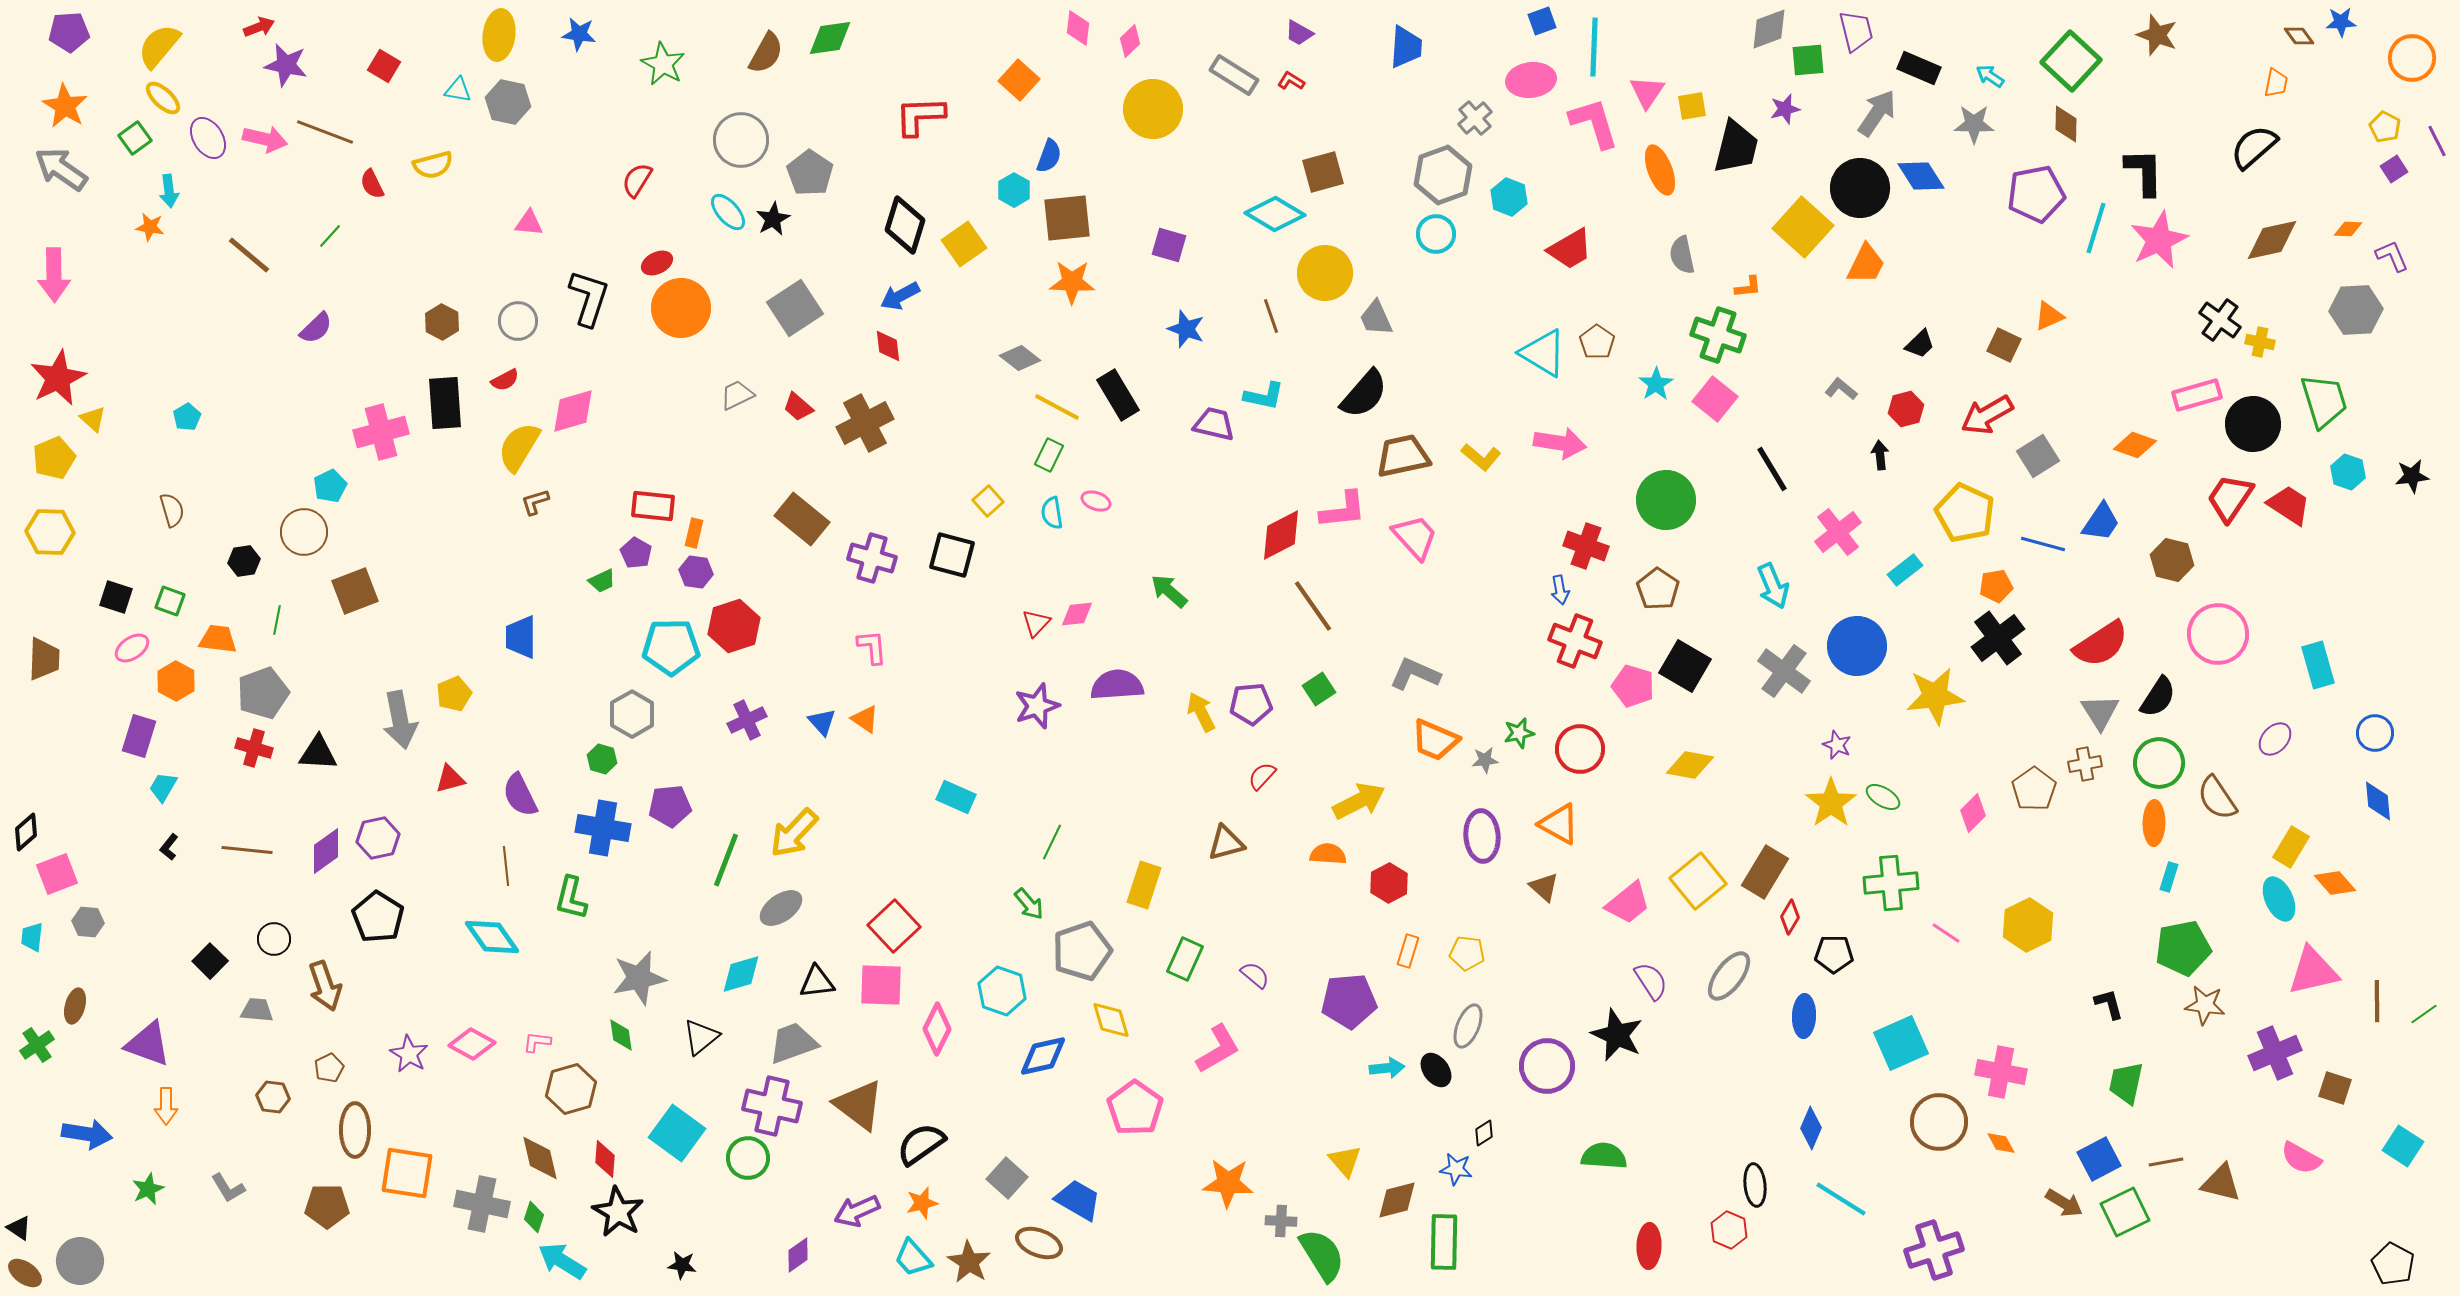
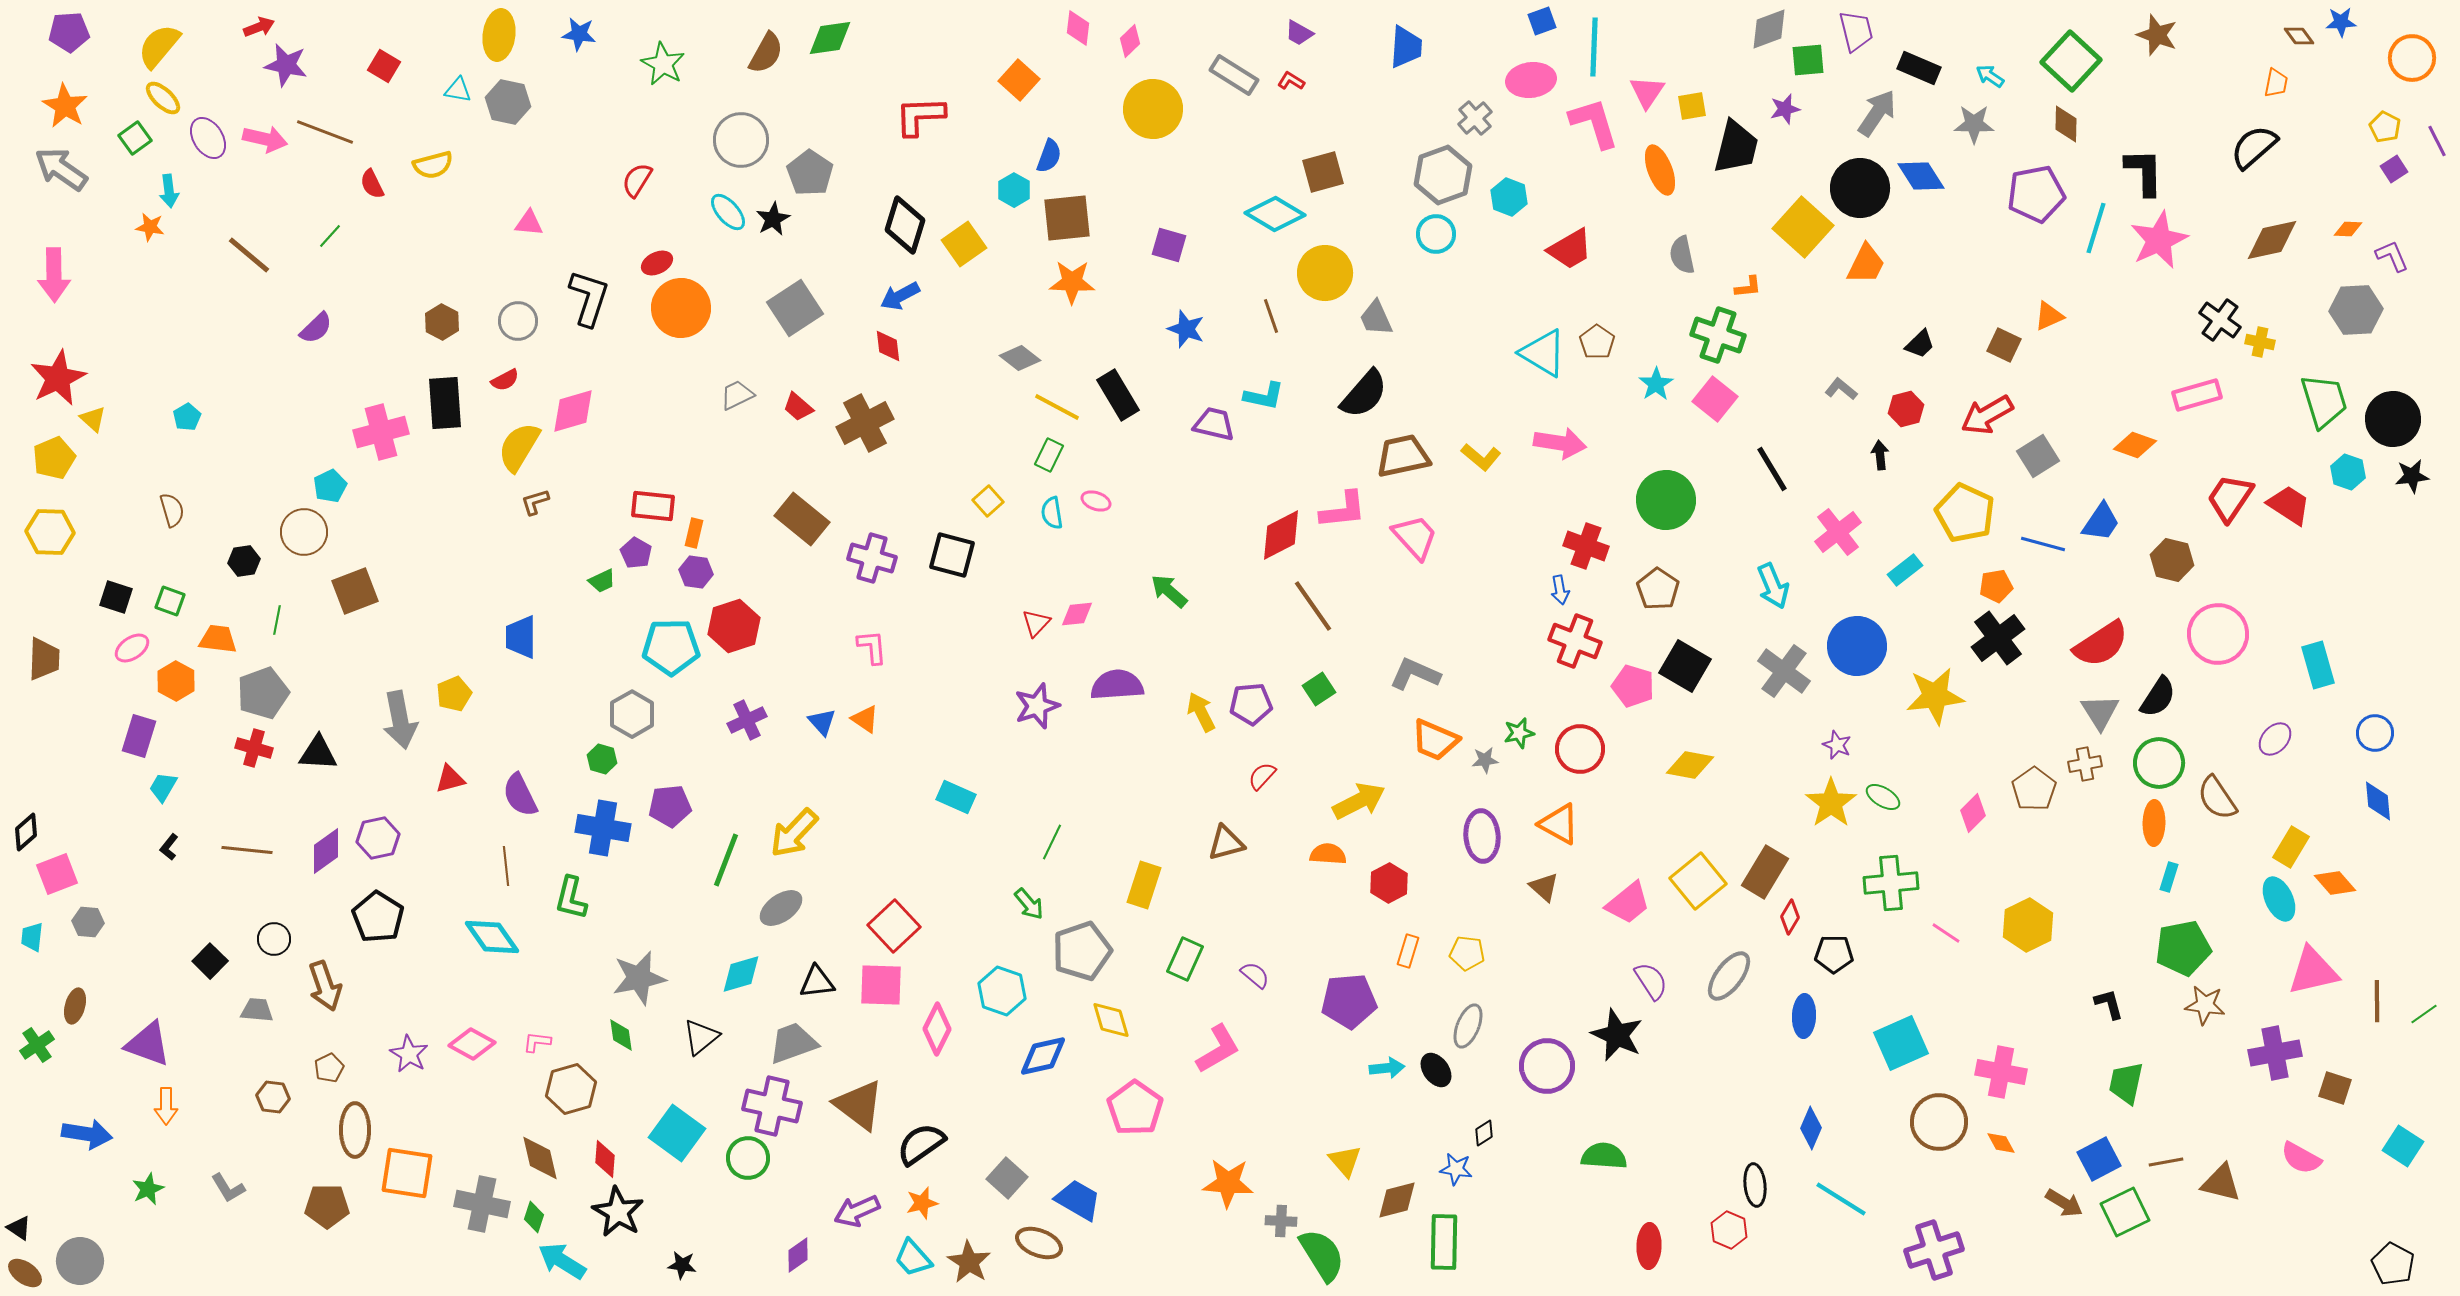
black circle at (2253, 424): moved 140 px right, 5 px up
purple cross at (2275, 1053): rotated 12 degrees clockwise
